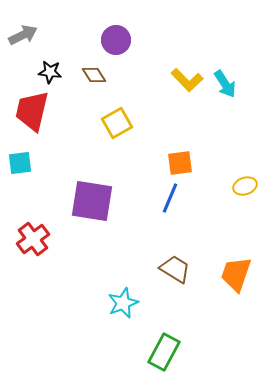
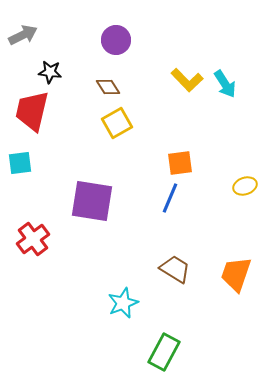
brown diamond: moved 14 px right, 12 px down
